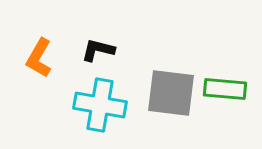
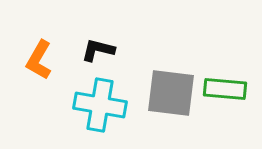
orange L-shape: moved 2 px down
